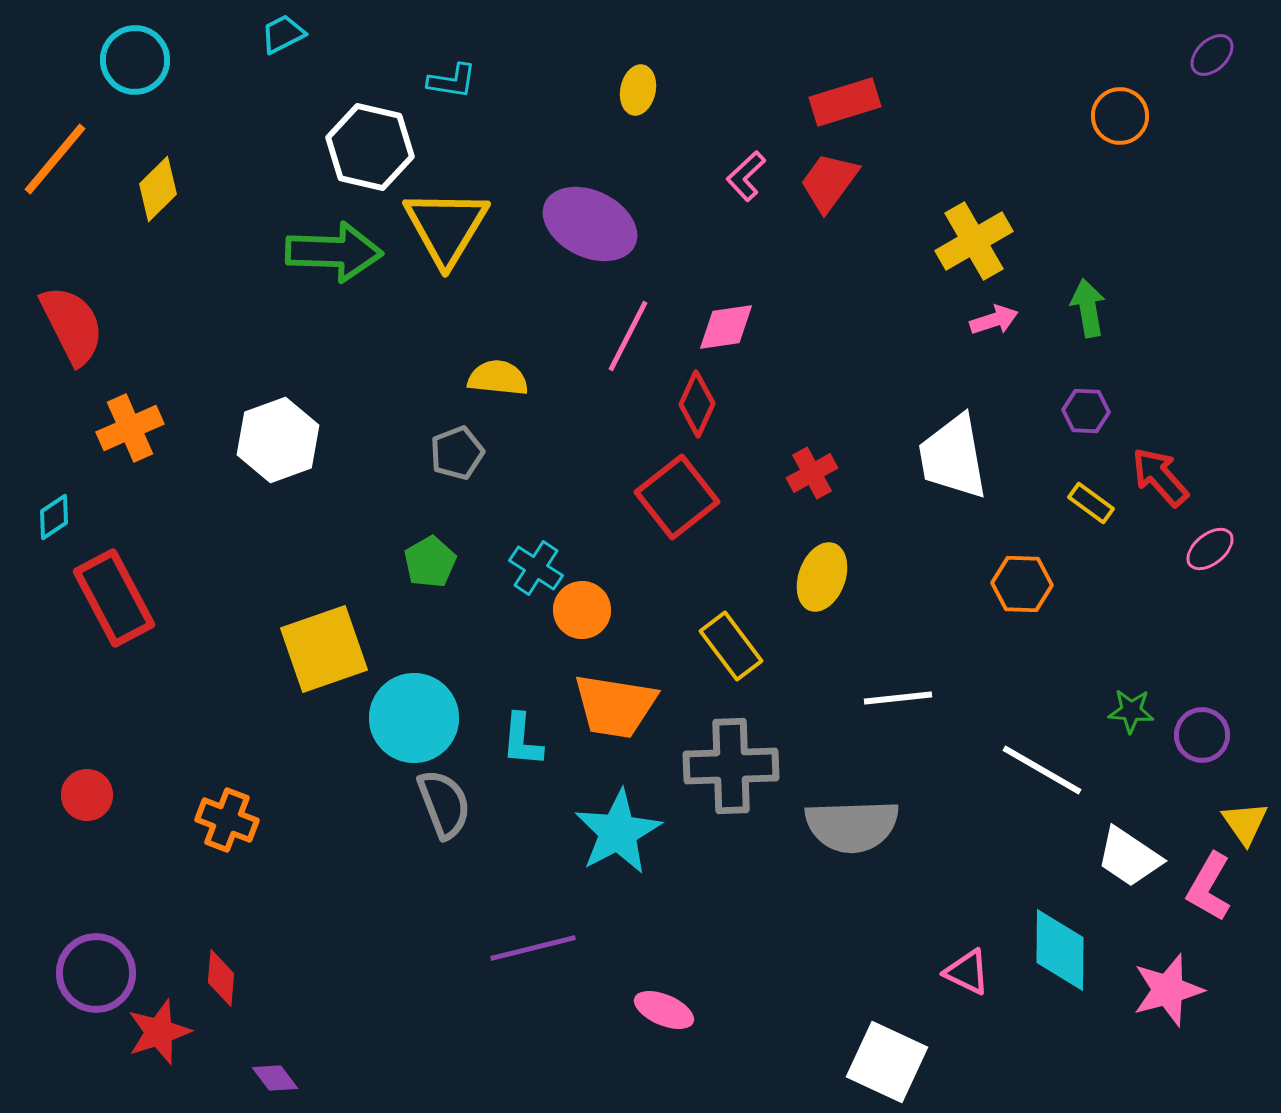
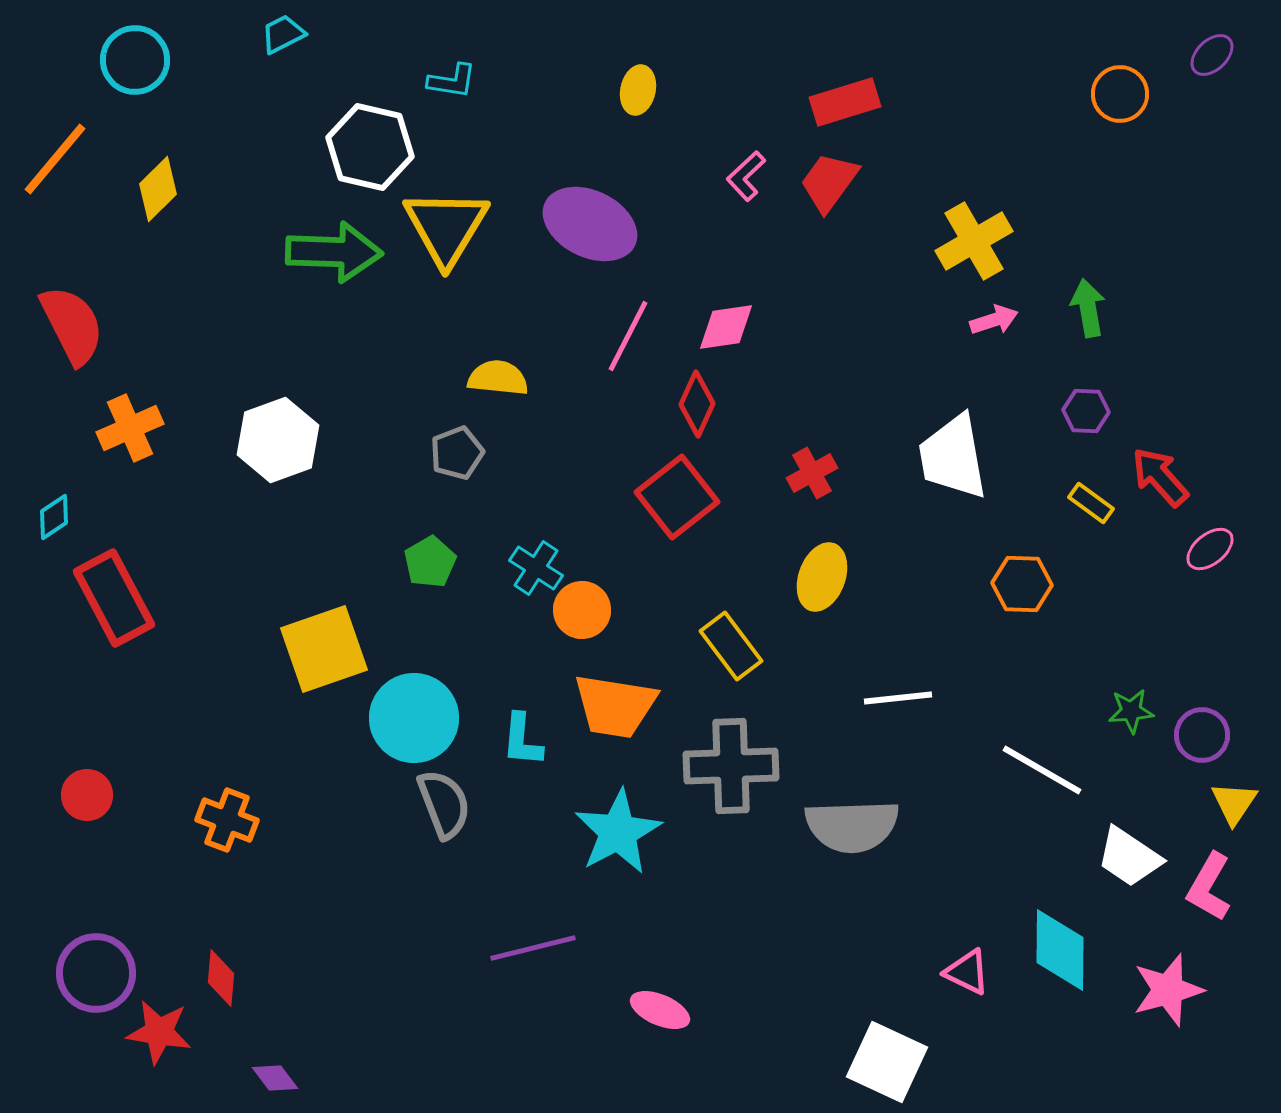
orange circle at (1120, 116): moved 22 px up
green star at (1131, 711): rotated 9 degrees counterclockwise
yellow triangle at (1245, 823): moved 11 px left, 20 px up; rotated 9 degrees clockwise
pink ellipse at (664, 1010): moved 4 px left
red star at (159, 1032): rotated 28 degrees clockwise
